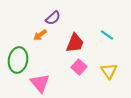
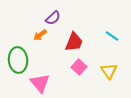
cyan line: moved 5 px right, 1 px down
red trapezoid: moved 1 px left, 1 px up
green ellipse: rotated 15 degrees counterclockwise
